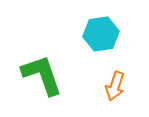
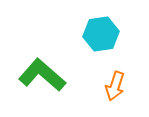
green L-shape: rotated 30 degrees counterclockwise
